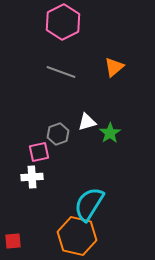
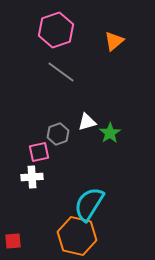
pink hexagon: moved 7 px left, 8 px down; rotated 8 degrees clockwise
orange triangle: moved 26 px up
gray line: rotated 16 degrees clockwise
